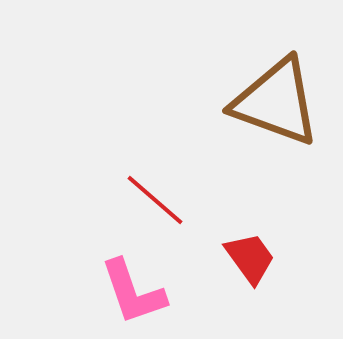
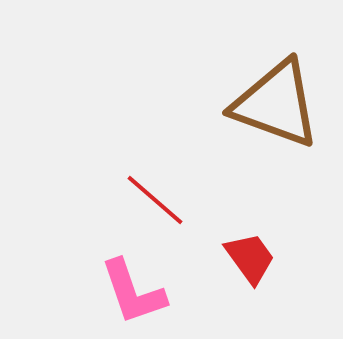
brown triangle: moved 2 px down
